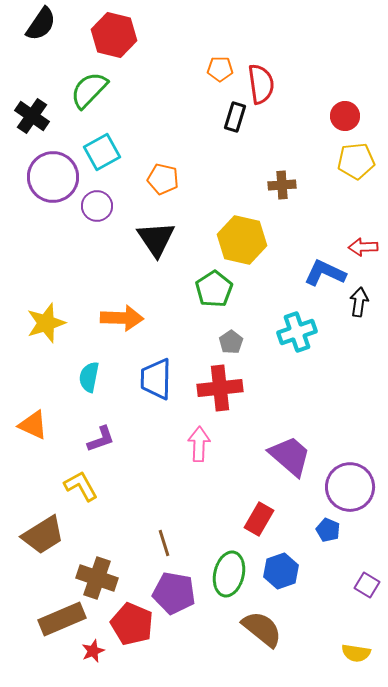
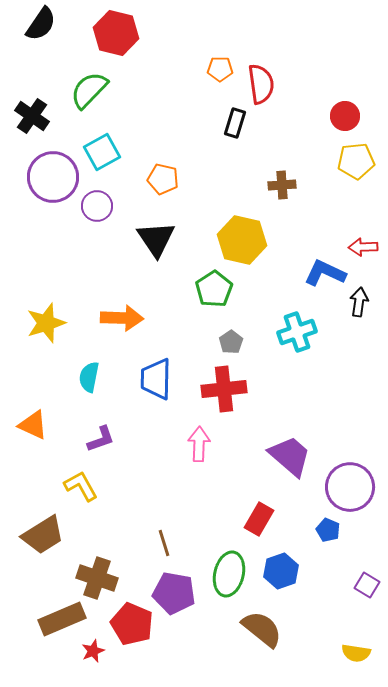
red hexagon at (114, 35): moved 2 px right, 2 px up
black rectangle at (235, 117): moved 6 px down
red cross at (220, 388): moved 4 px right, 1 px down
